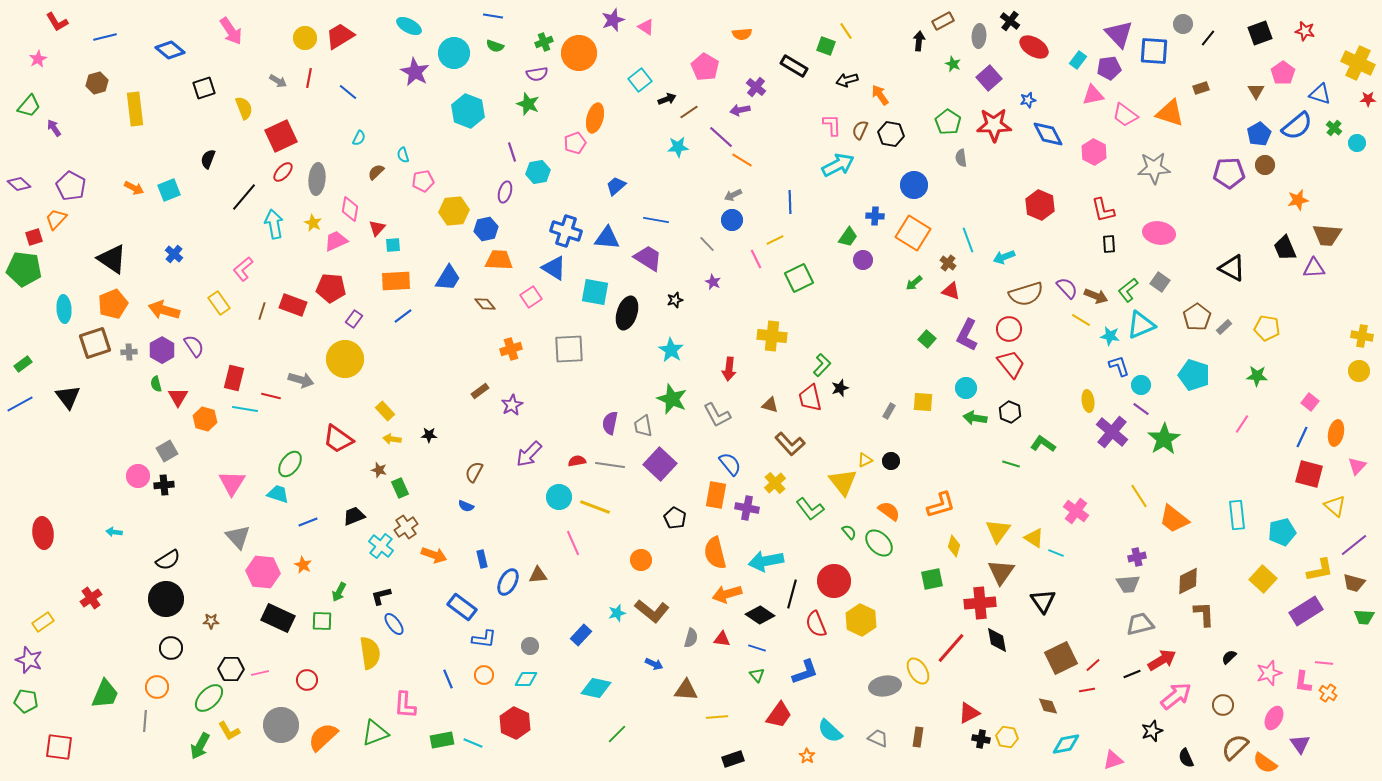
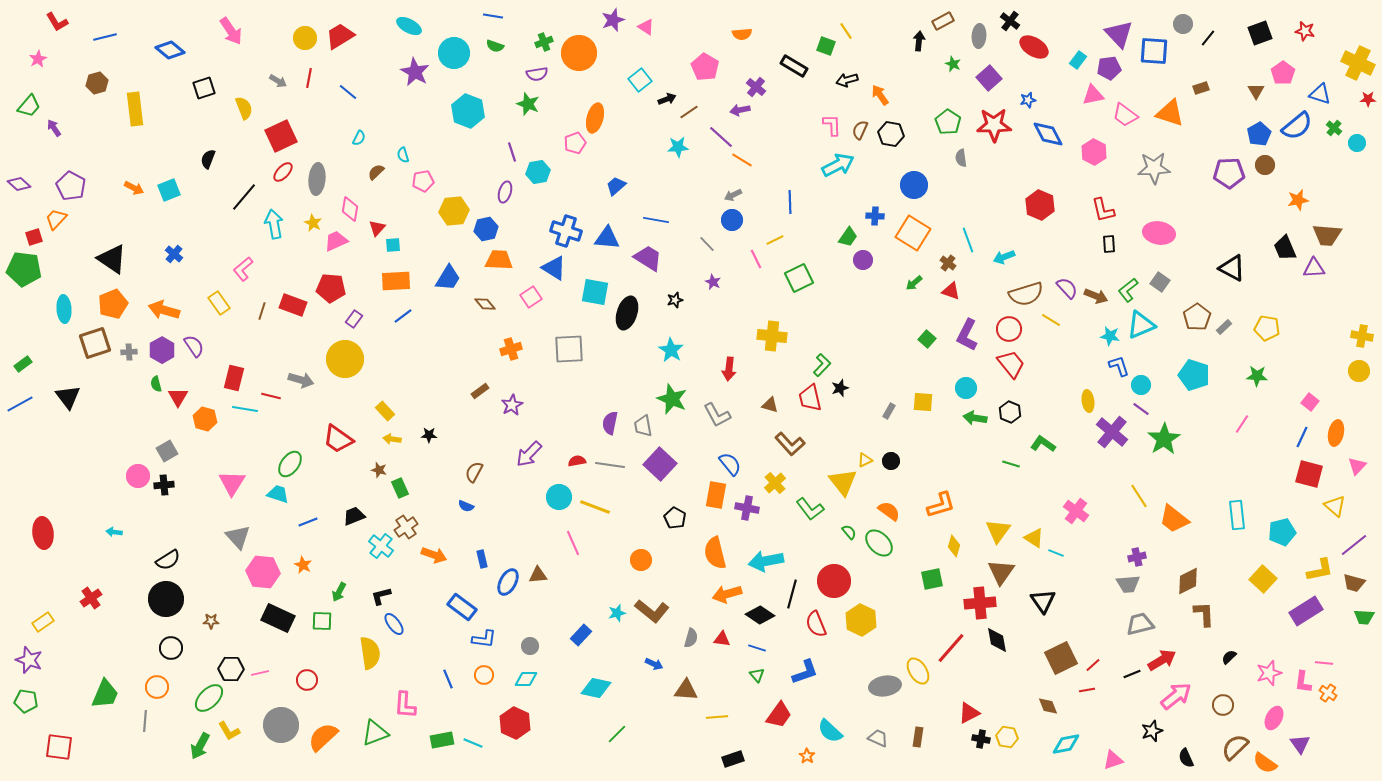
yellow line at (1081, 320): moved 30 px left
